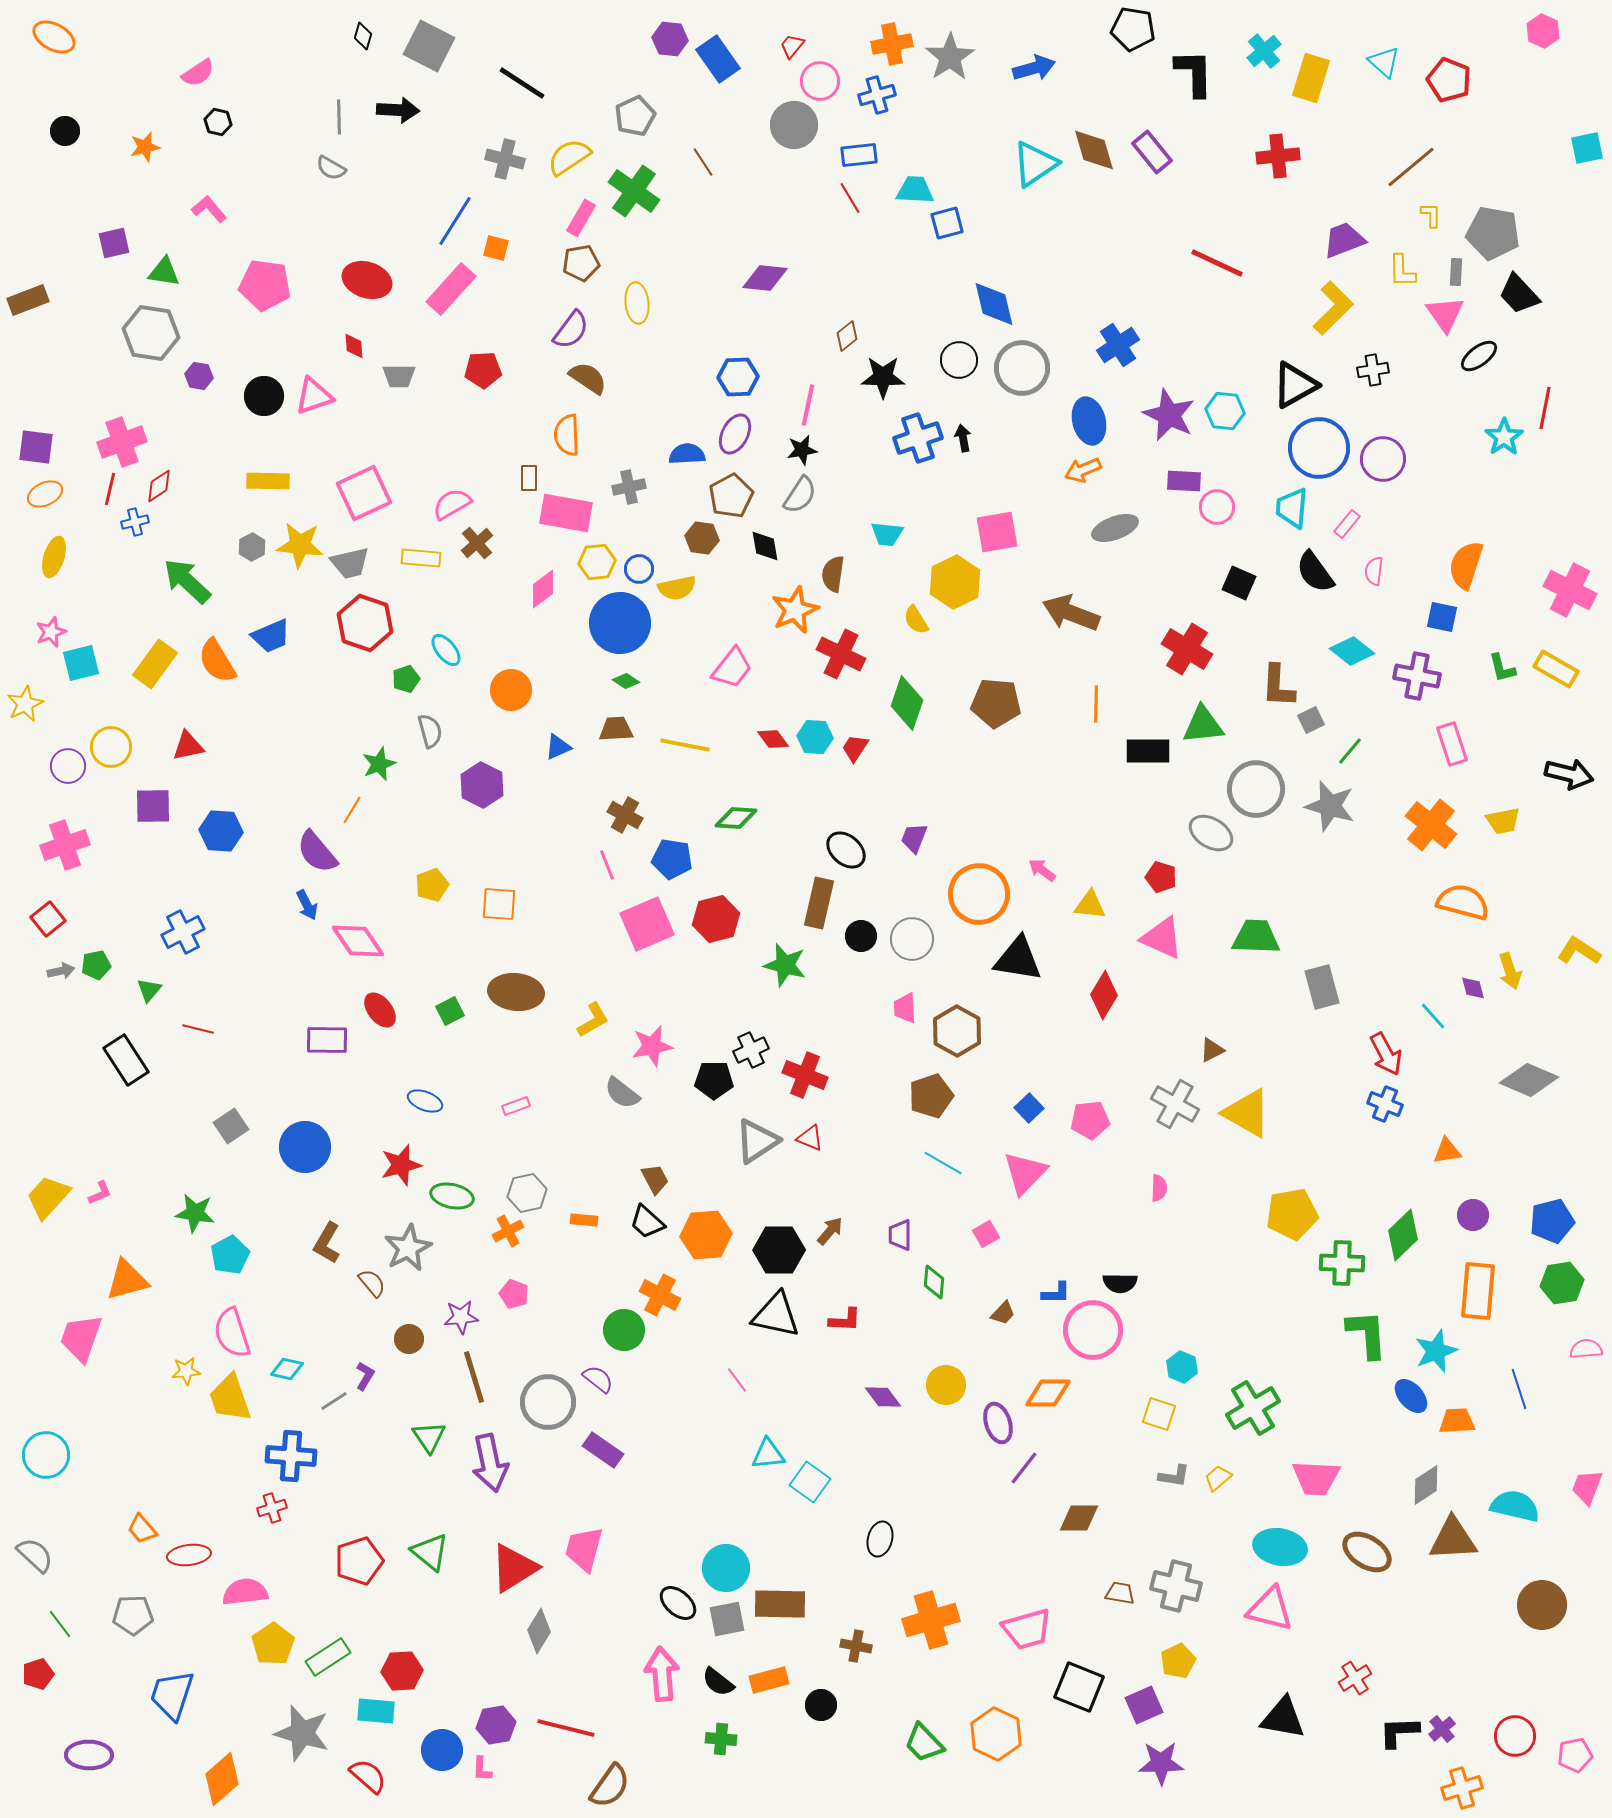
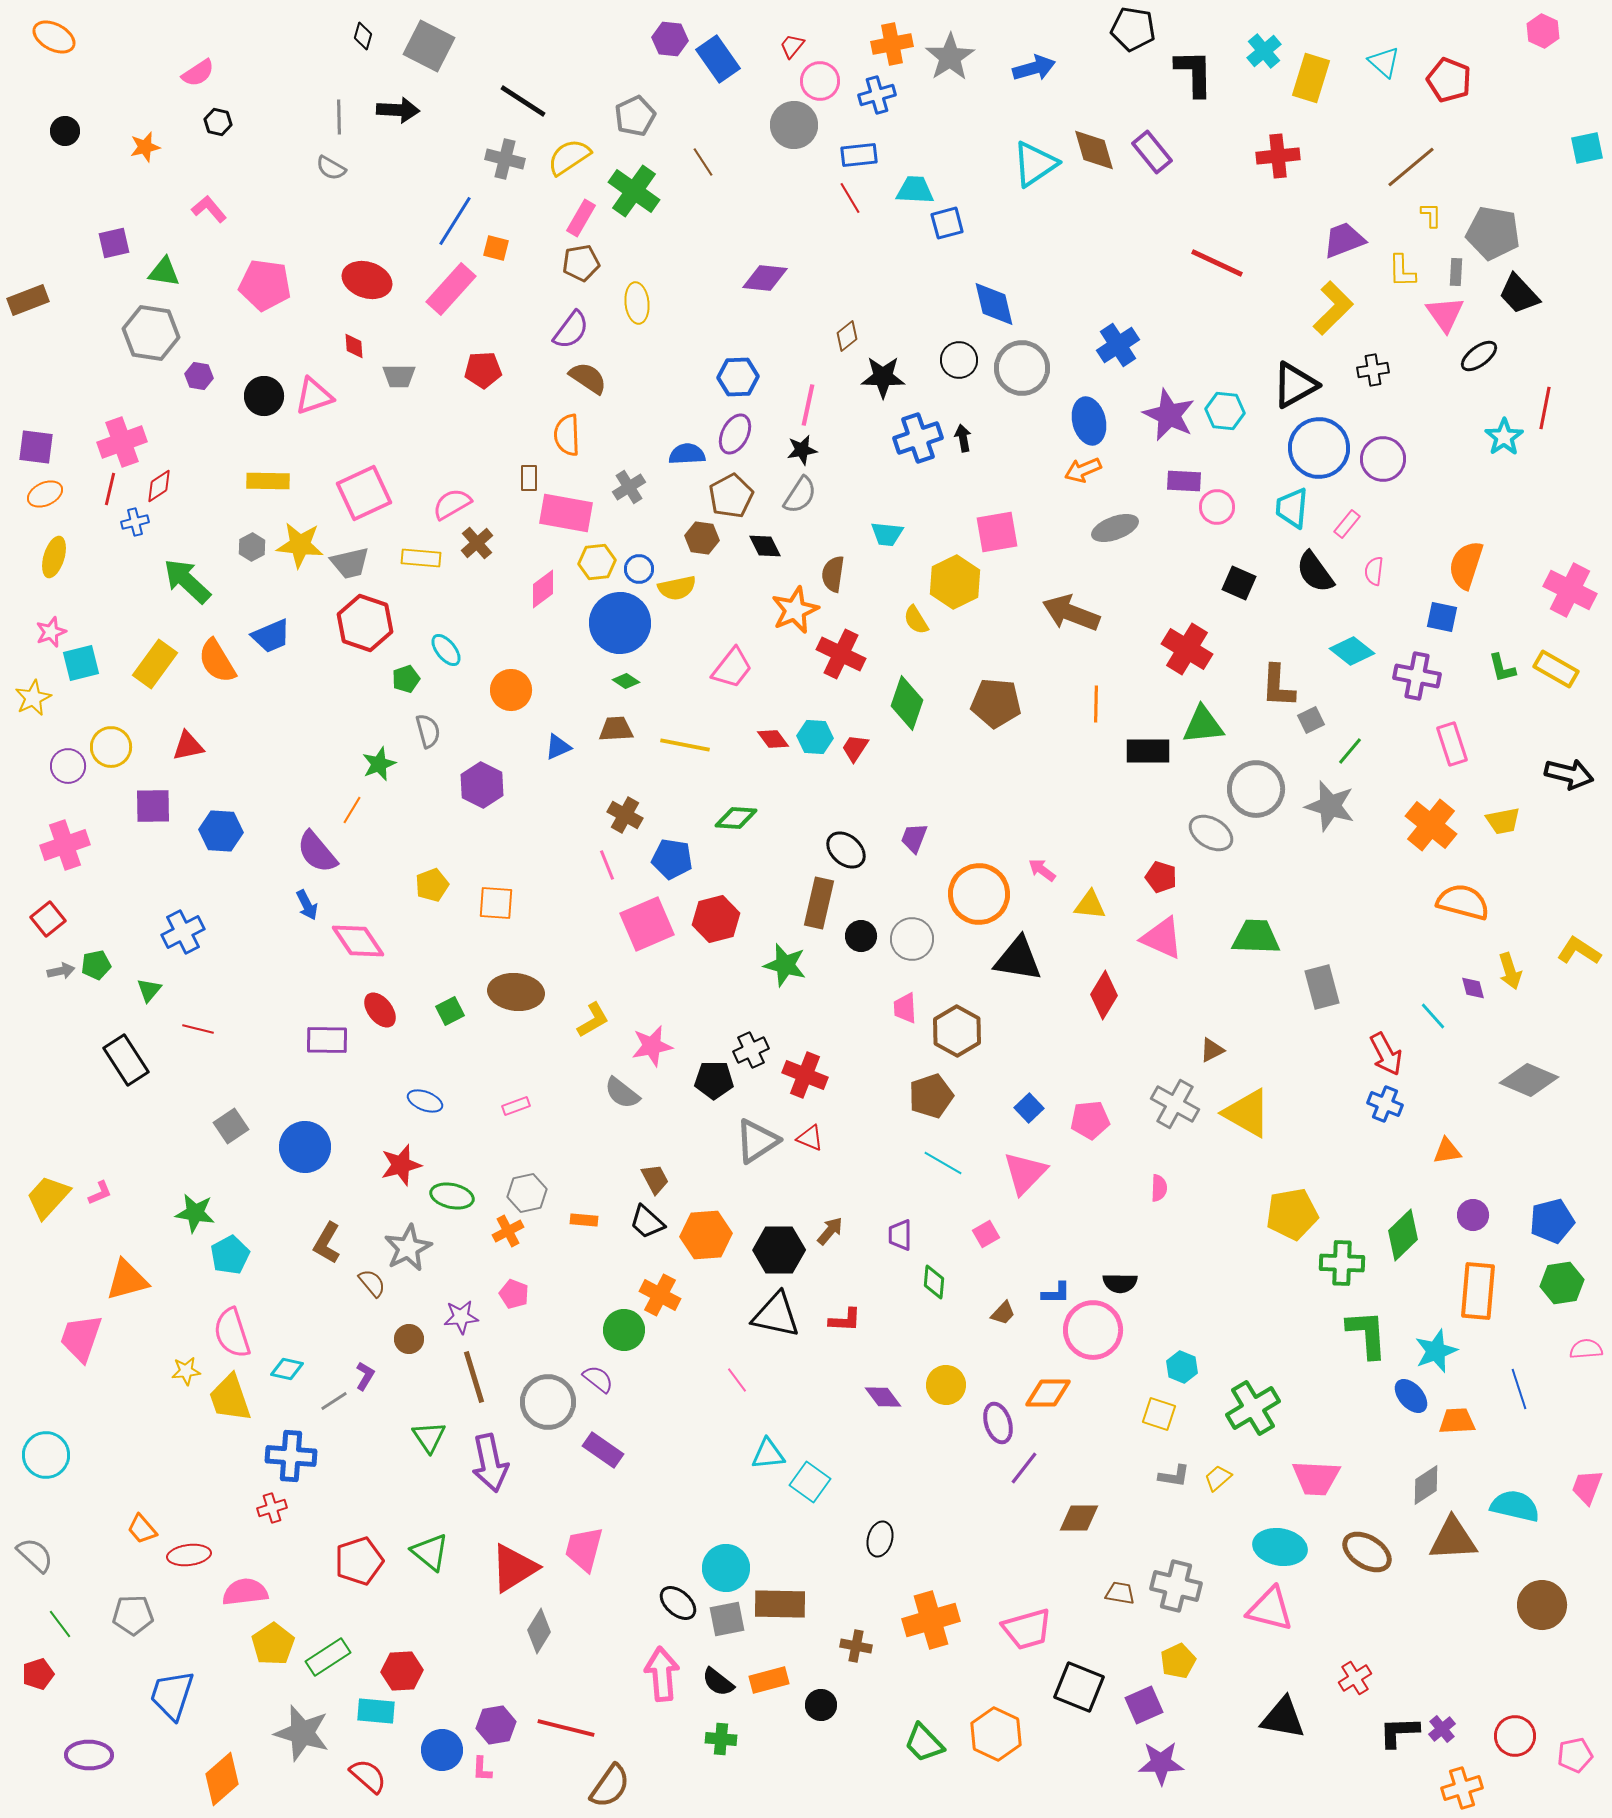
black line at (522, 83): moved 1 px right, 18 px down
gray cross at (629, 487): rotated 20 degrees counterclockwise
black diamond at (765, 546): rotated 16 degrees counterclockwise
yellow star at (25, 704): moved 8 px right, 6 px up
gray semicircle at (430, 731): moved 2 px left
orange square at (499, 904): moved 3 px left, 1 px up
